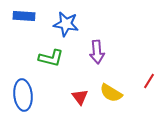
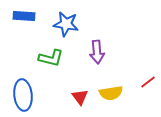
red line: moved 1 px left, 1 px down; rotated 21 degrees clockwise
yellow semicircle: rotated 40 degrees counterclockwise
